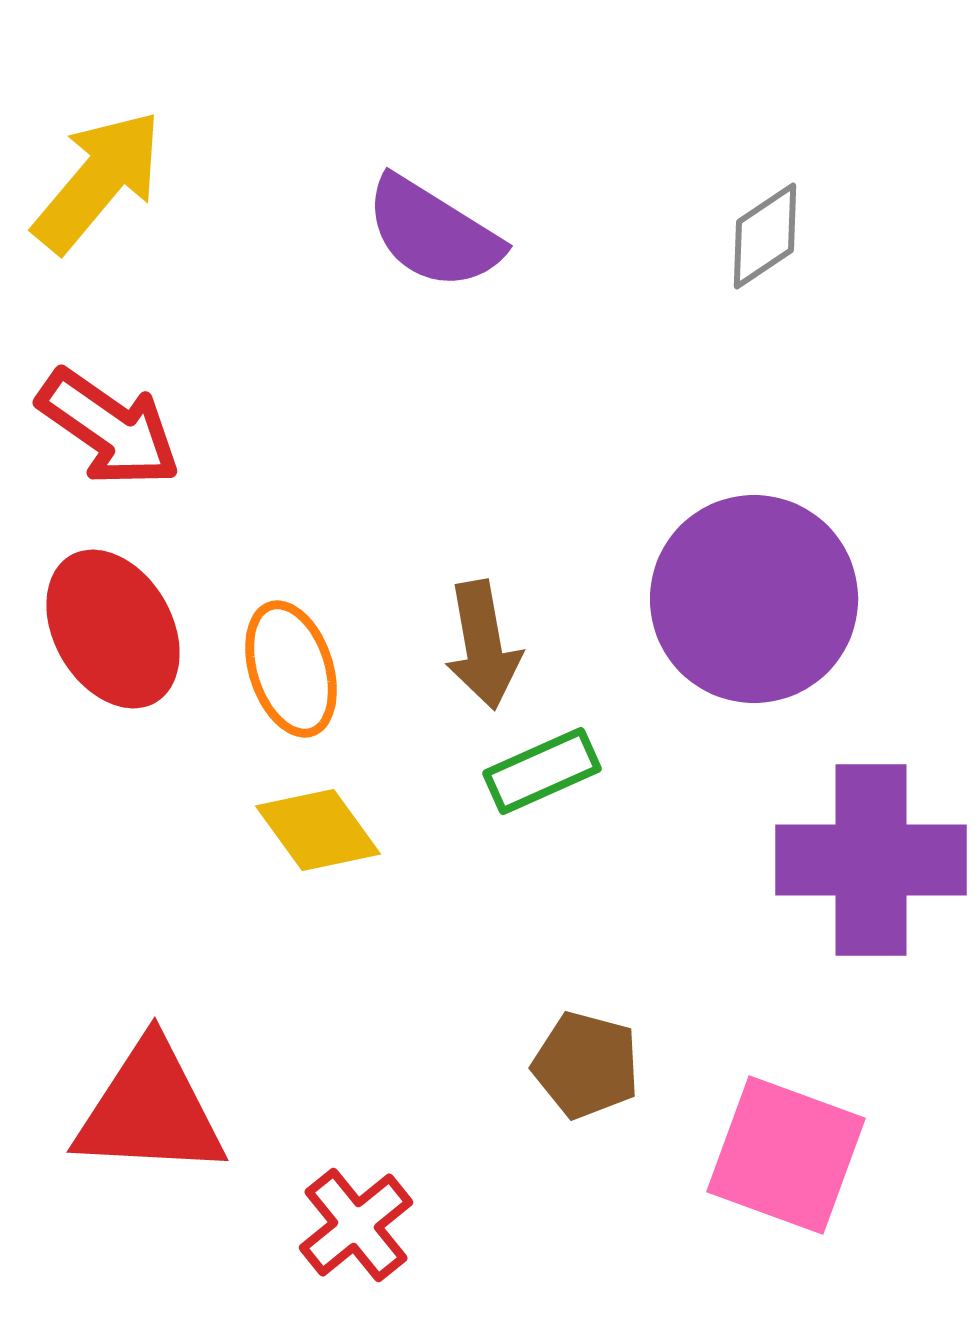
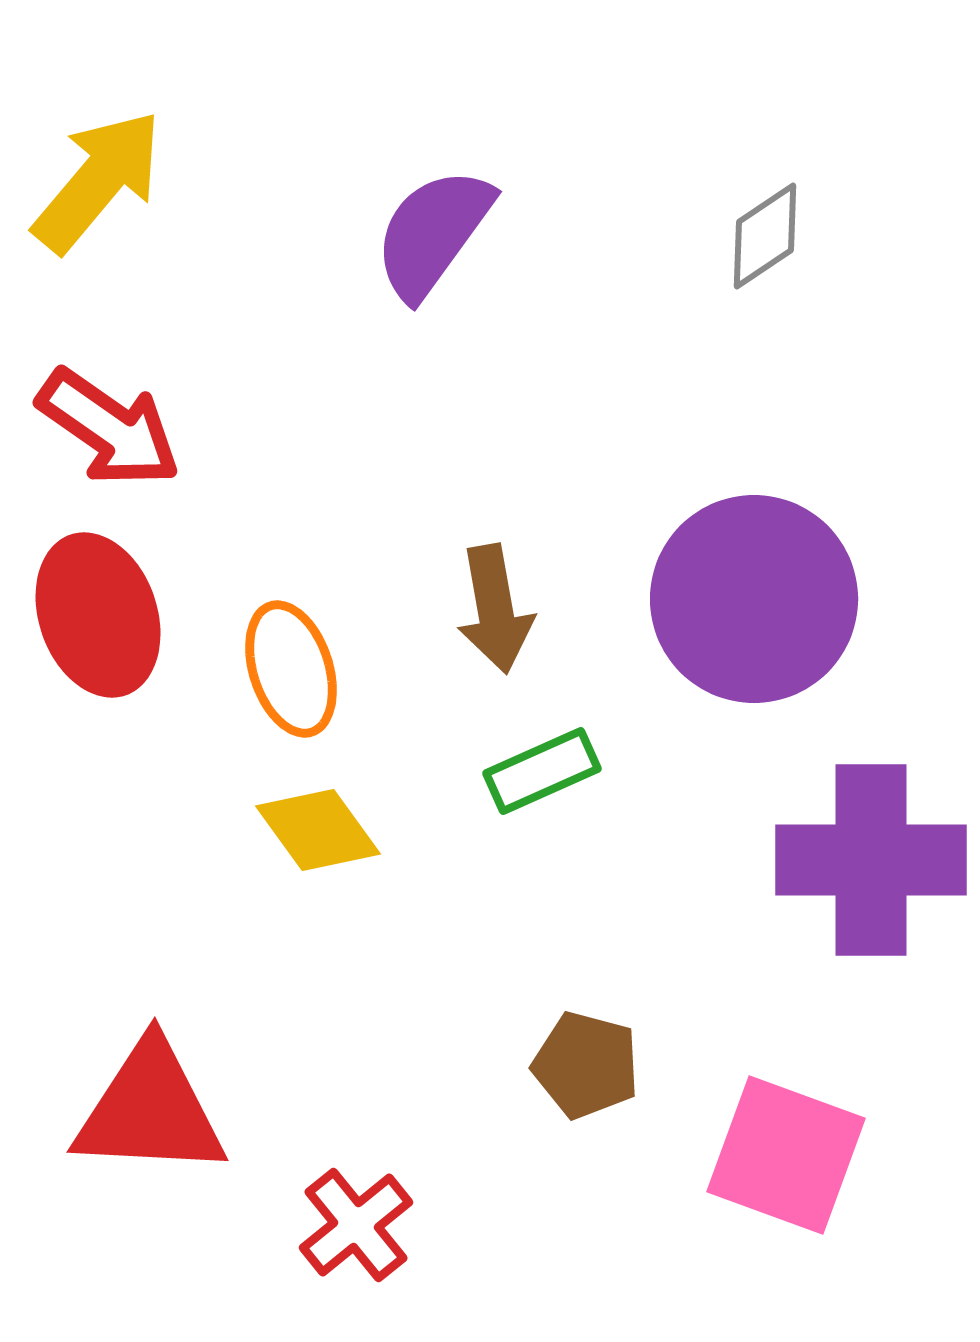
purple semicircle: rotated 94 degrees clockwise
red ellipse: moved 15 px left, 14 px up; rotated 11 degrees clockwise
brown arrow: moved 12 px right, 36 px up
